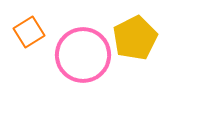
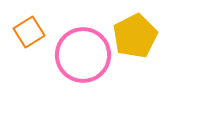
yellow pentagon: moved 2 px up
